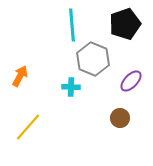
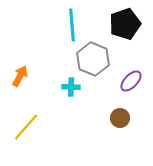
yellow line: moved 2 px left
